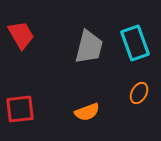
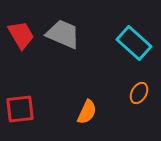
cyan rectangle: moved 1 px left; rotated 28 degrees counterclockwise
gray trapezoid: moved 26 px left, 13 px up; rotated 81 degrees counterclockwise
orange semicircle: rotated 45 degrees counterclockwise
